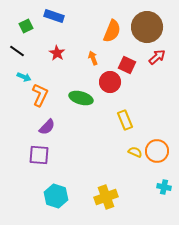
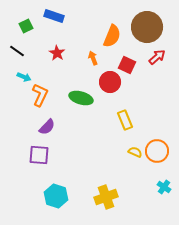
orange semicircle: moved 5 px down
cyan cross: rotated 24 degrees clockwise
